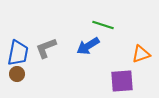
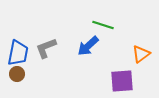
blue arrow: rotated 10 degrees counterclockwise
orange triangle: rotated 18 degrees counterclockwise
